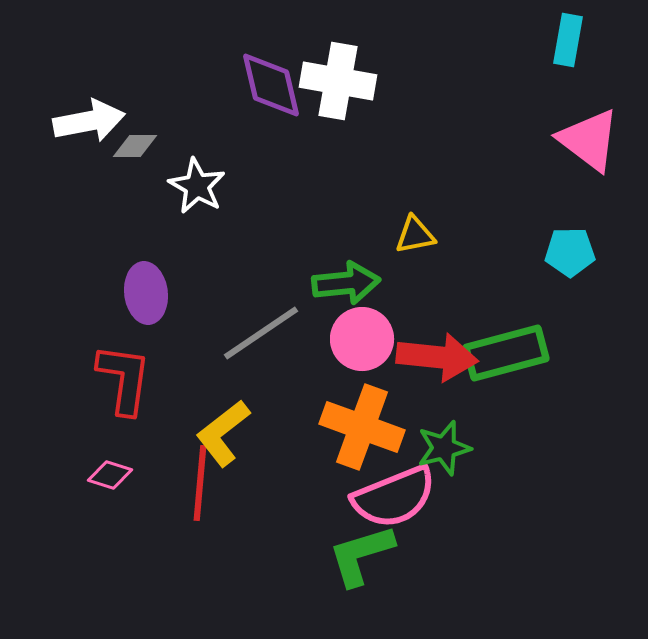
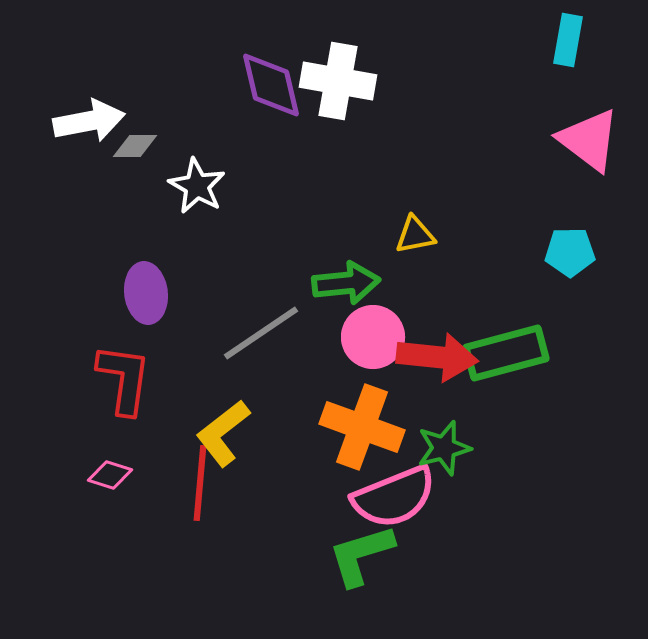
pink circle: moved 11 px right, 2 px up
